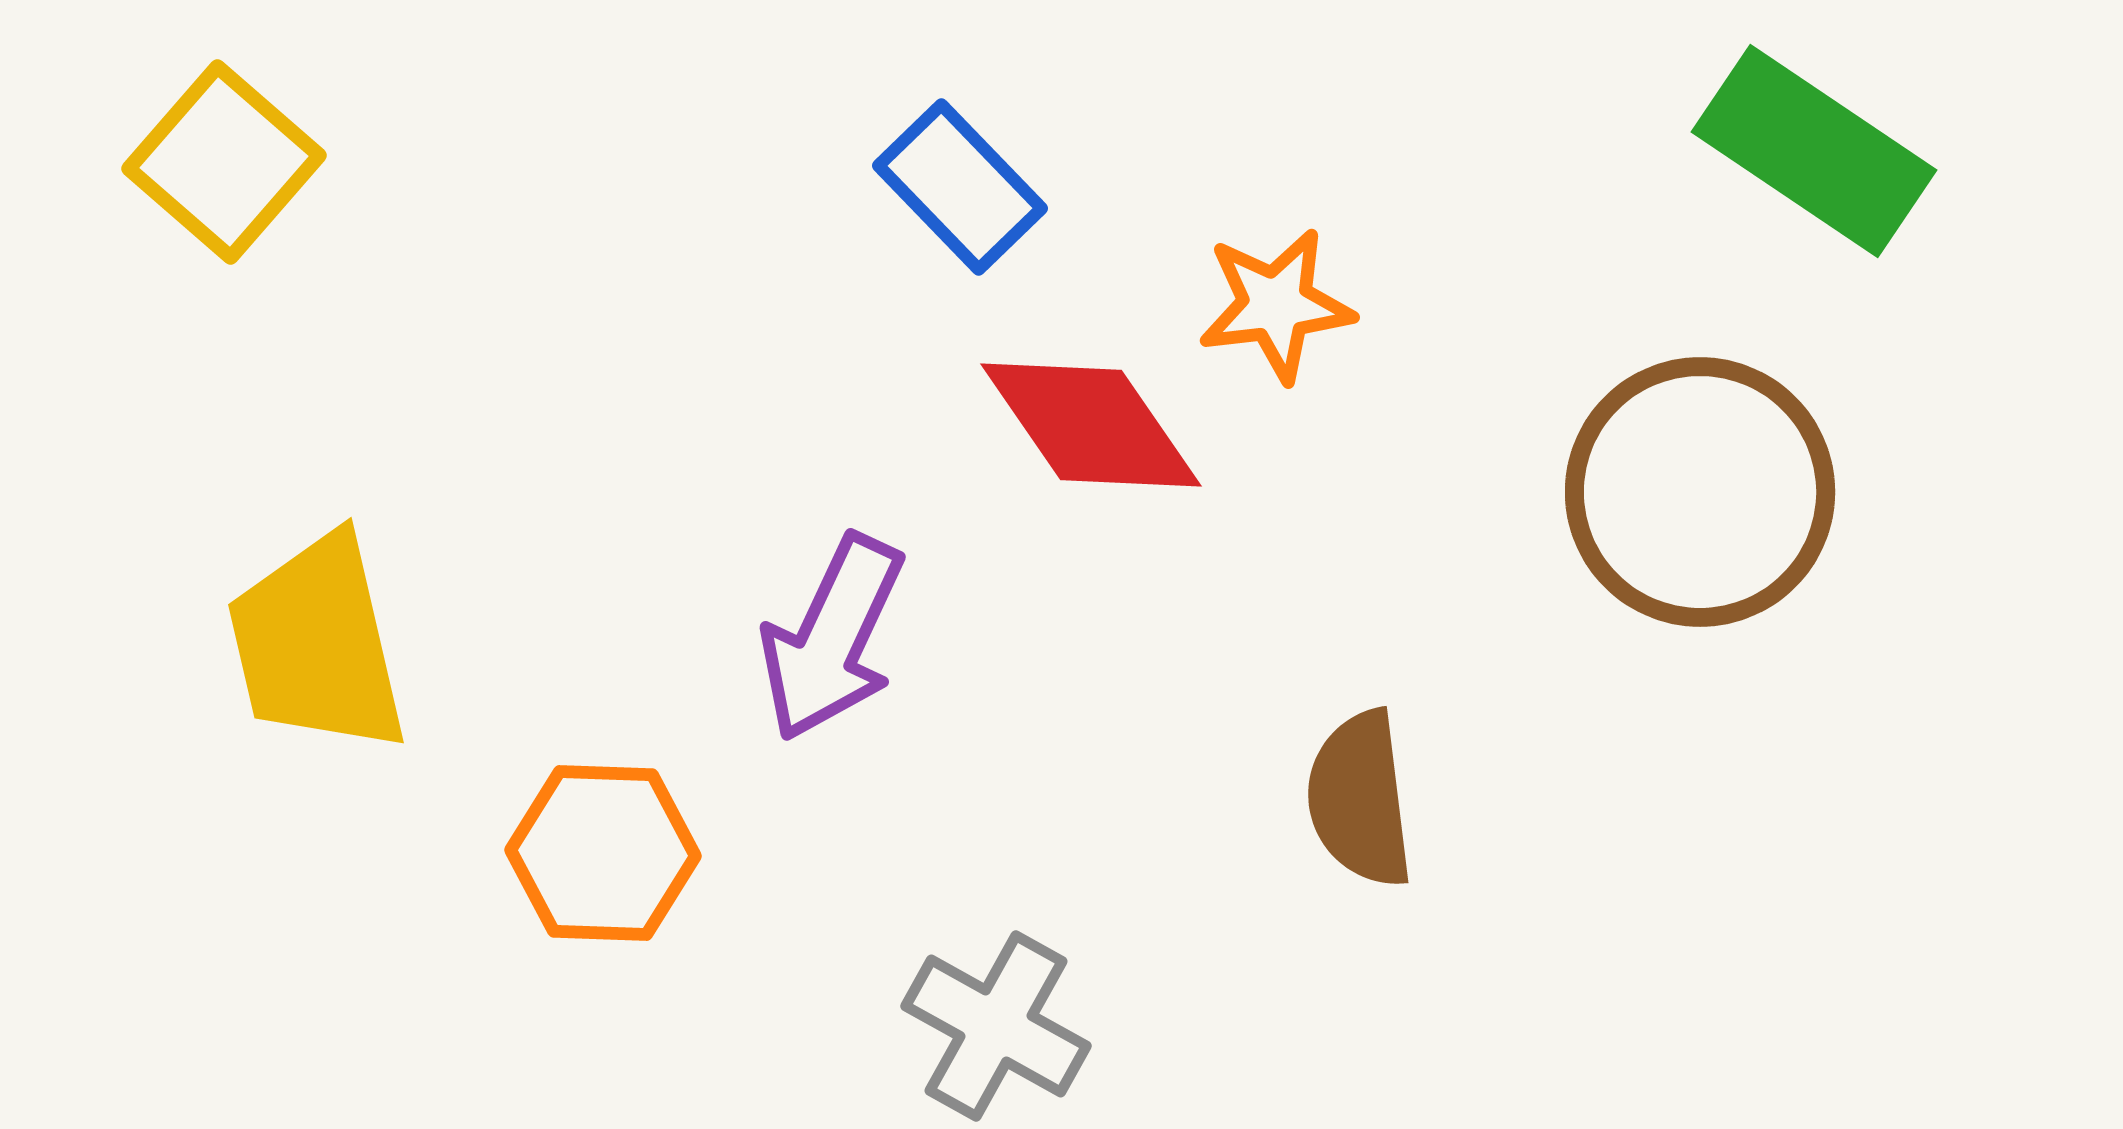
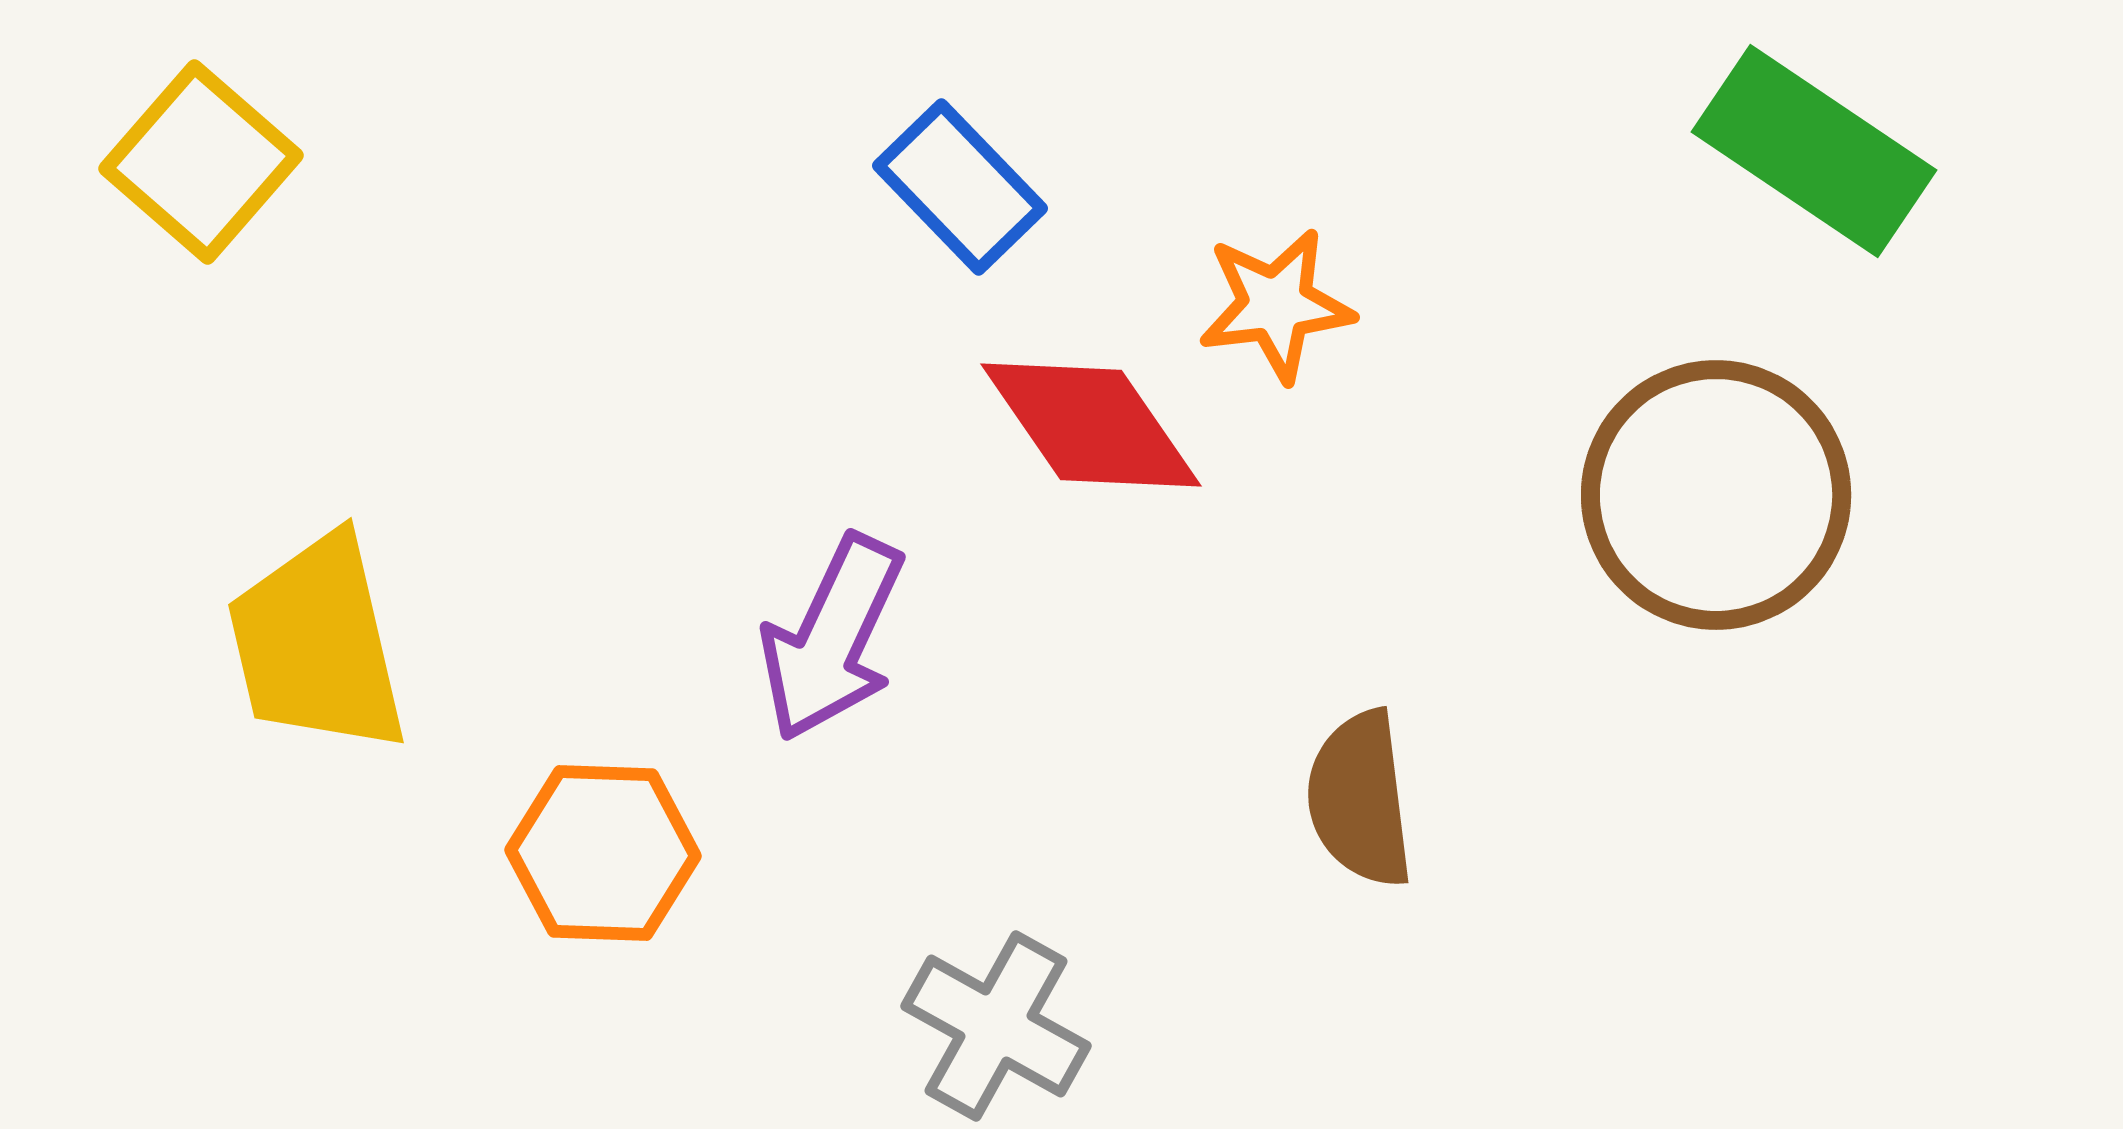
yellow square: moved 23 px left
brown circle: moved 16 px right, 3 px down
